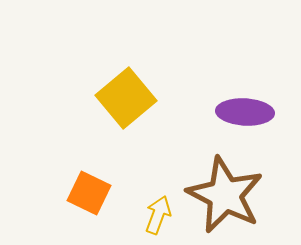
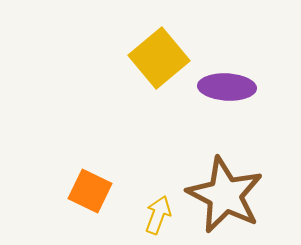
yellow square: moved 33 px right, 40 px up
purple ellipse: moved 18 px left, 25 px up
orange square: moved 1 px right, 2 px up
